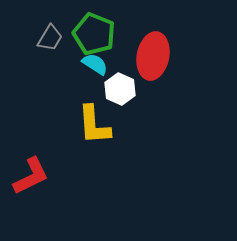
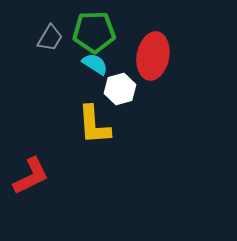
green pentagon: moved 2 px up; rotated 24 degrees counterclockwise
white hexagon: rotated 20 degrees clockwise
